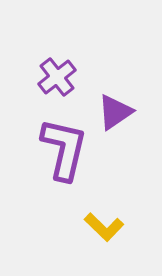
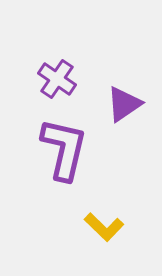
purple cross: moved 2 px down; rotated 18 degrees counterclockwise
purple triangle: moved 9 px right, 8 px up
